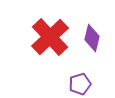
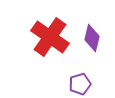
red cross: rotated 12 degrees counterclockwise
